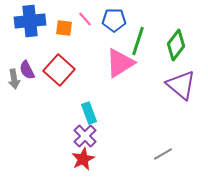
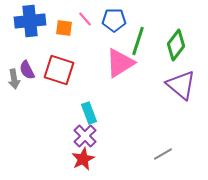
red square: rotated 24 degrees counterclockwise
